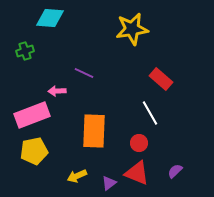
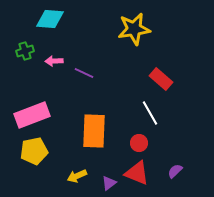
cyan diamond: moved 1 px down
yellow star: moved 2 px right
pink arrow: moved 3 px left, 30 px up
